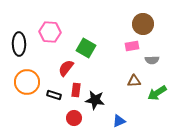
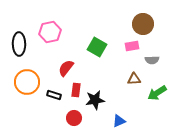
pink hexagon: rotated 15 degrees counterclockwise
green square: moved 11 px right, 1 px up
brown triangle: moved 2 px up
black star: rotated 18 degrees counterclockwise
